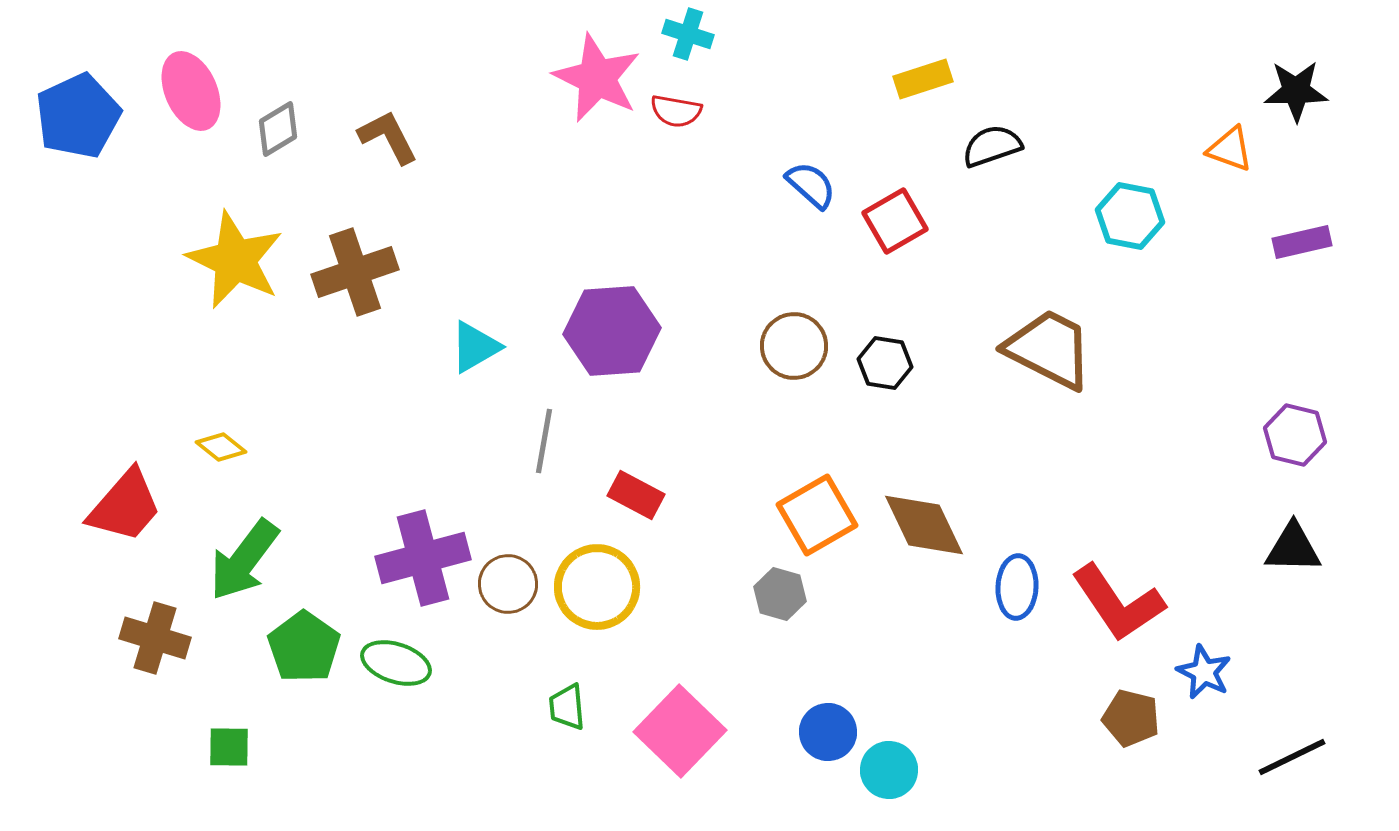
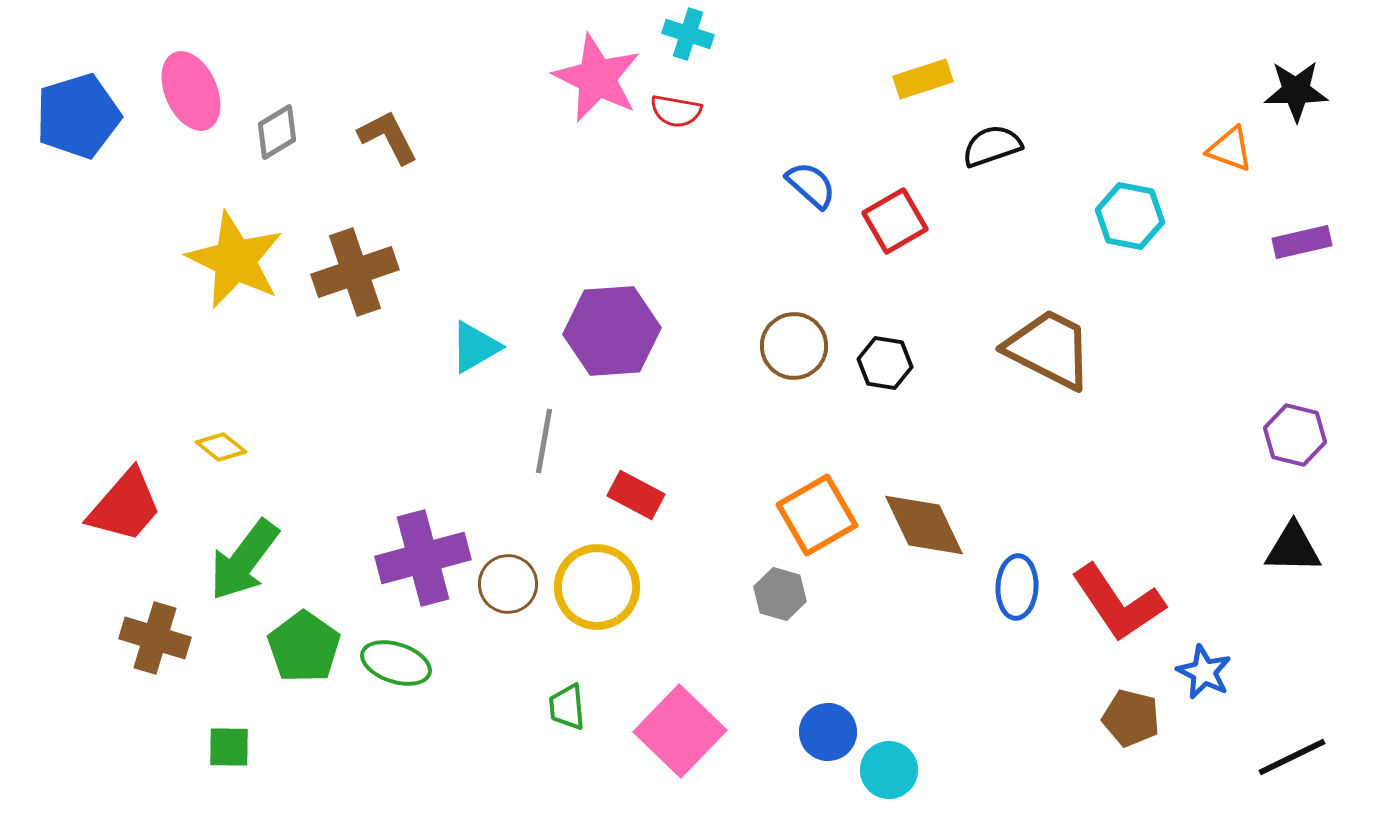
blue pentagon at (78, 116): rotated 8 degrees clockwise
gray diamond at (278, 129): moved 1 px left, 3 px down
